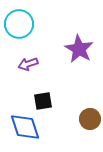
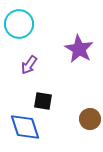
purple arrow: moved 1 px right, 1 px down; rotated 36 degrees counterclockwise
black square: rotated 18 degrees clockwise
